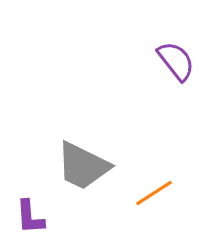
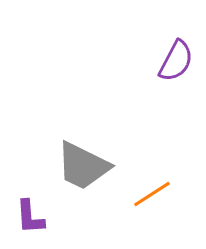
purple semicircle: rotated 66 degrees clockwise
orange line: moved 2 px left, 1 px down
